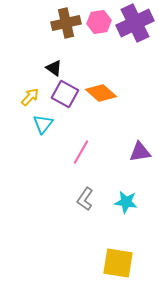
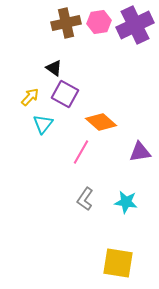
purple cross: moved 2 px down
orange diamond: moved 29 px down
